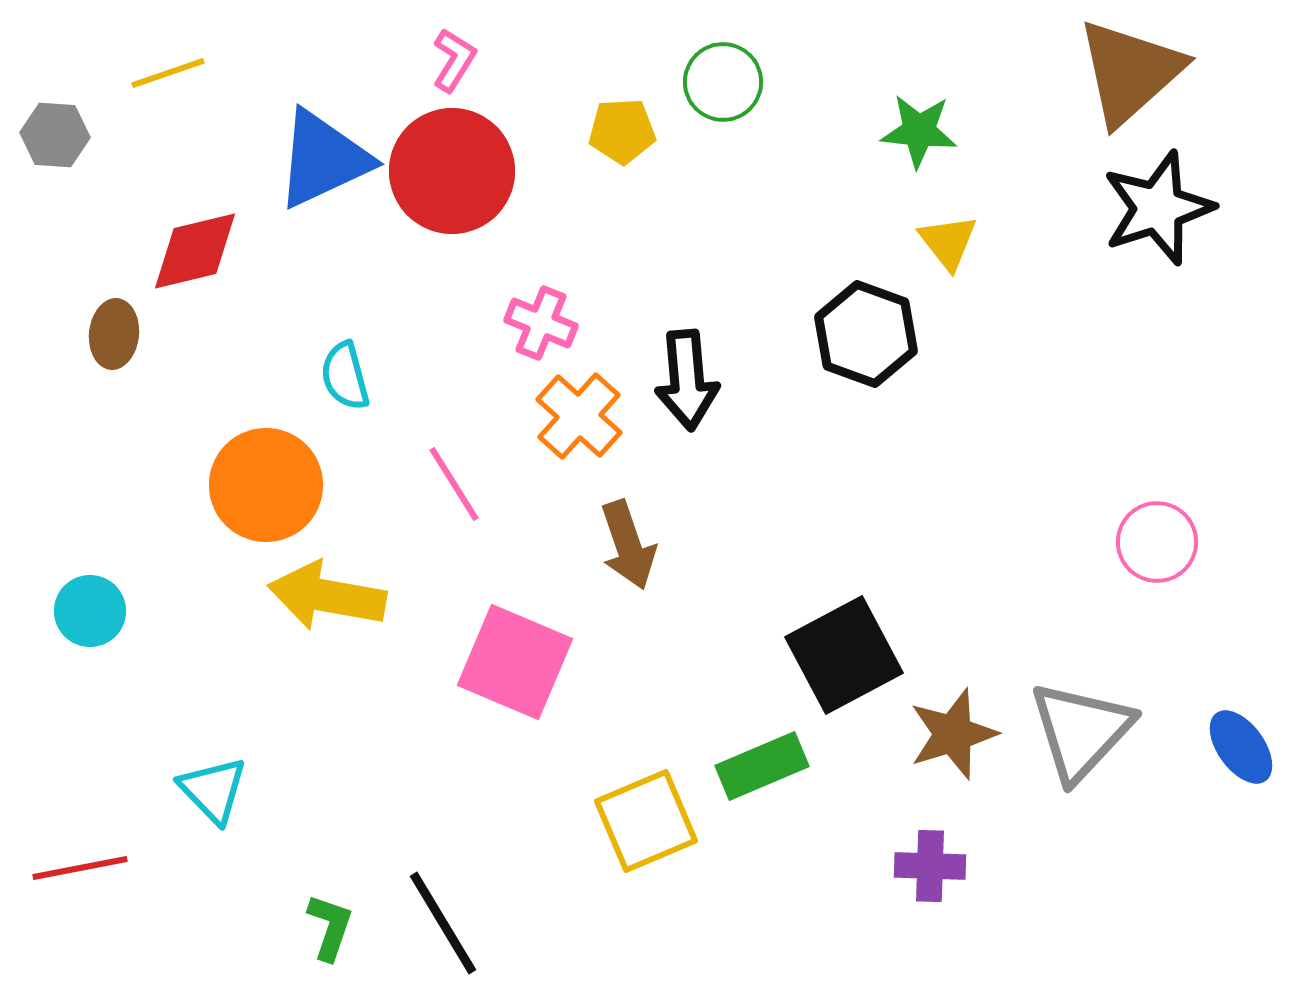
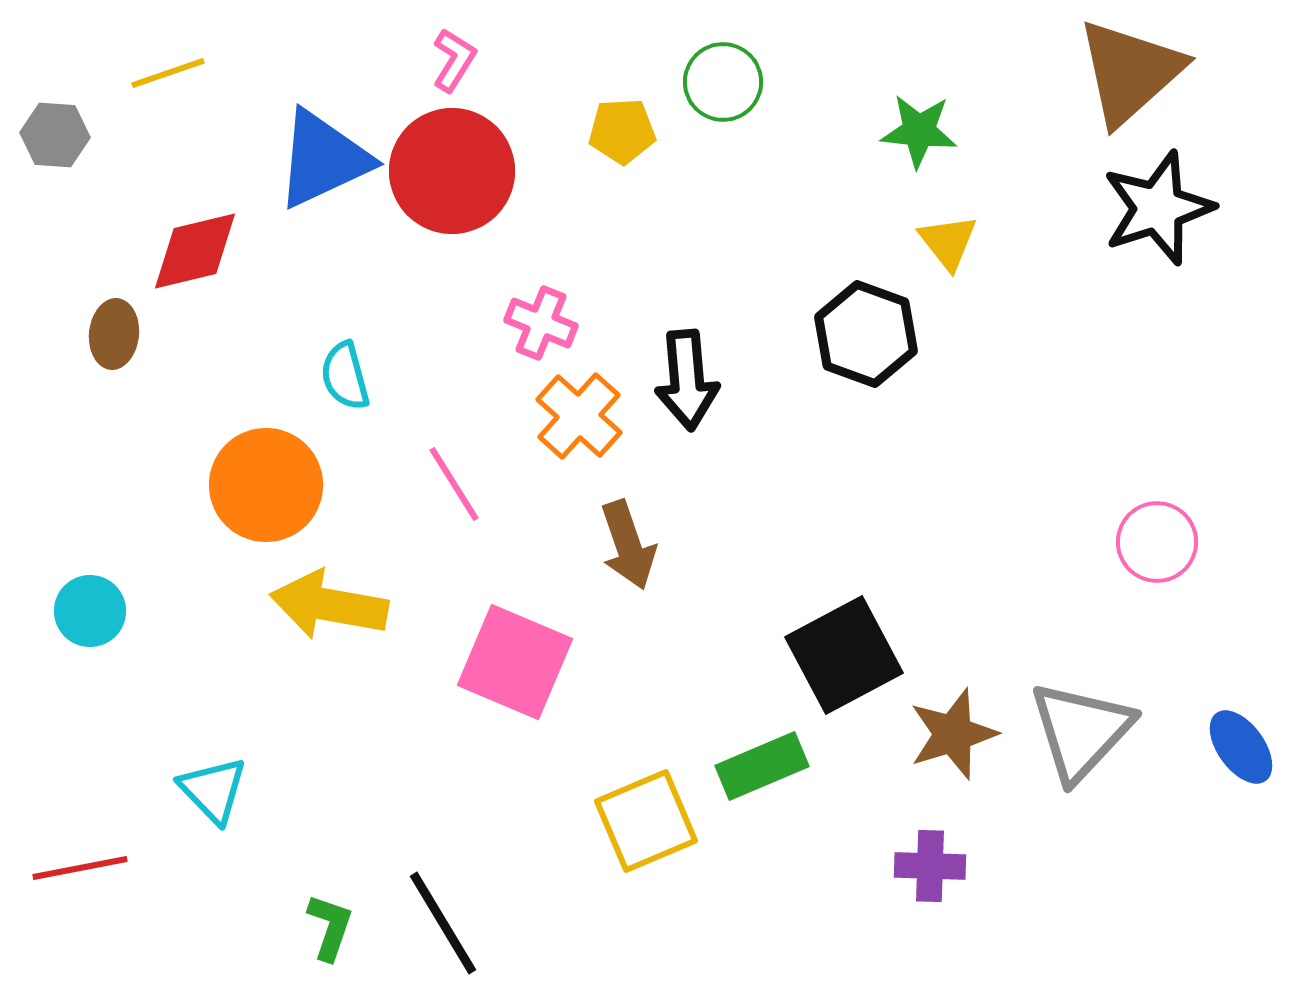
yellow arrow: moved 2 px right, 9 px down
